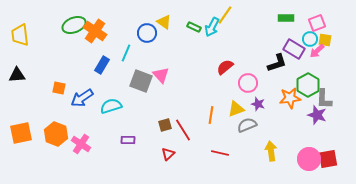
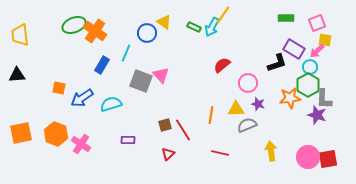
yellow line at (225, 15): moved 2 px left
cyan circle at (310, 39): moved 28 px down
red semicircle at (225, 67): moved 3 px left, 2 px up
cyan semicircle at (111, 106): moved 2 px up
yellow triangle at (236, 109): rotated 18 degrees clockwise
pink circle at (309, 159): moved 1 px left, 2 px up
